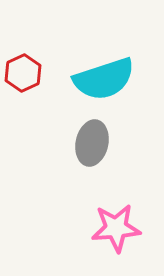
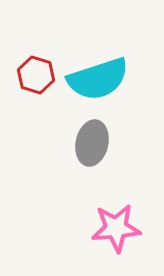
red hexagon: moved 13 px right, 2 px down; rotated 18 degrees counterclockwise
cyan semicircle: moved 6 px left
